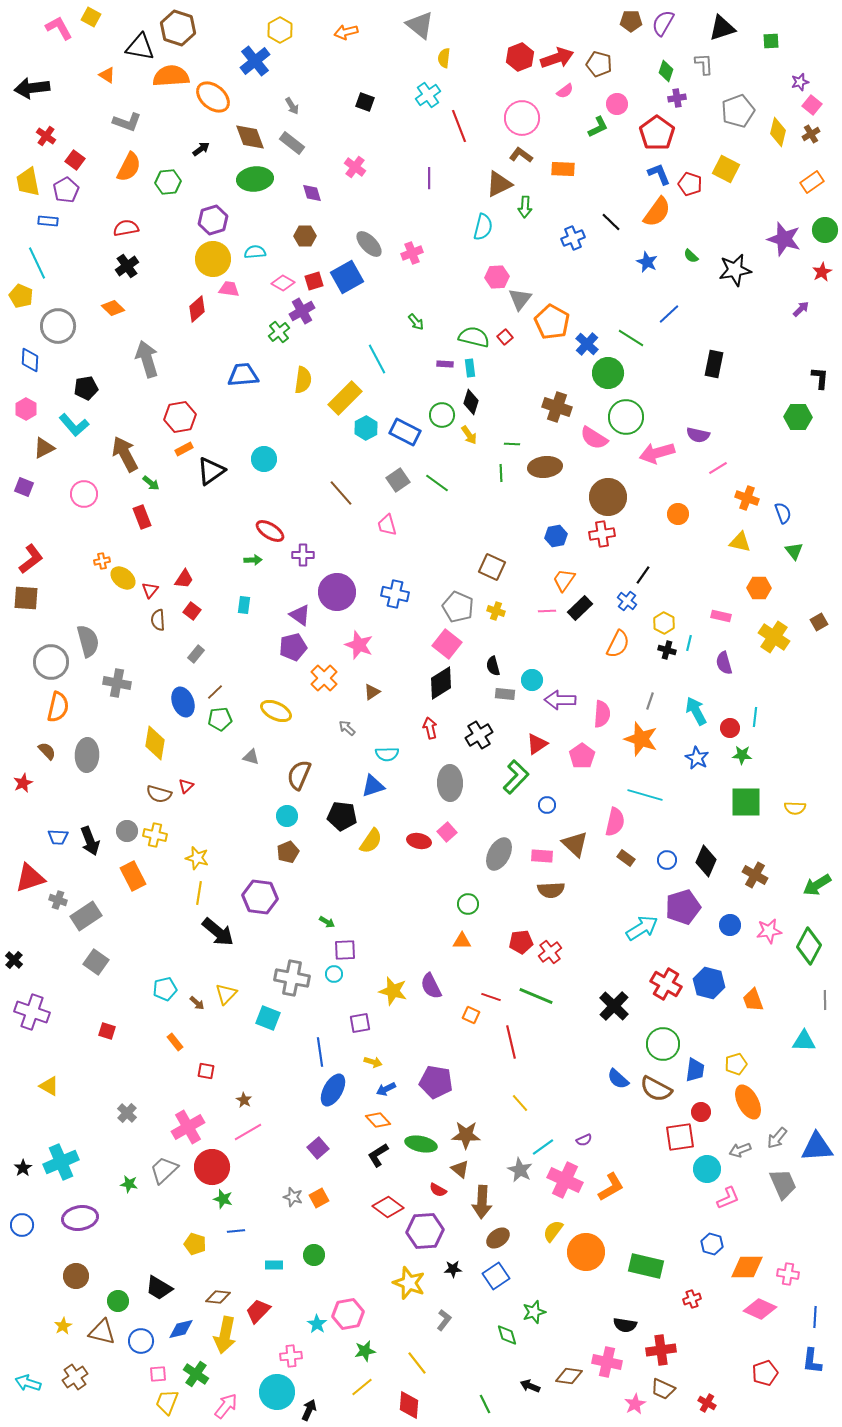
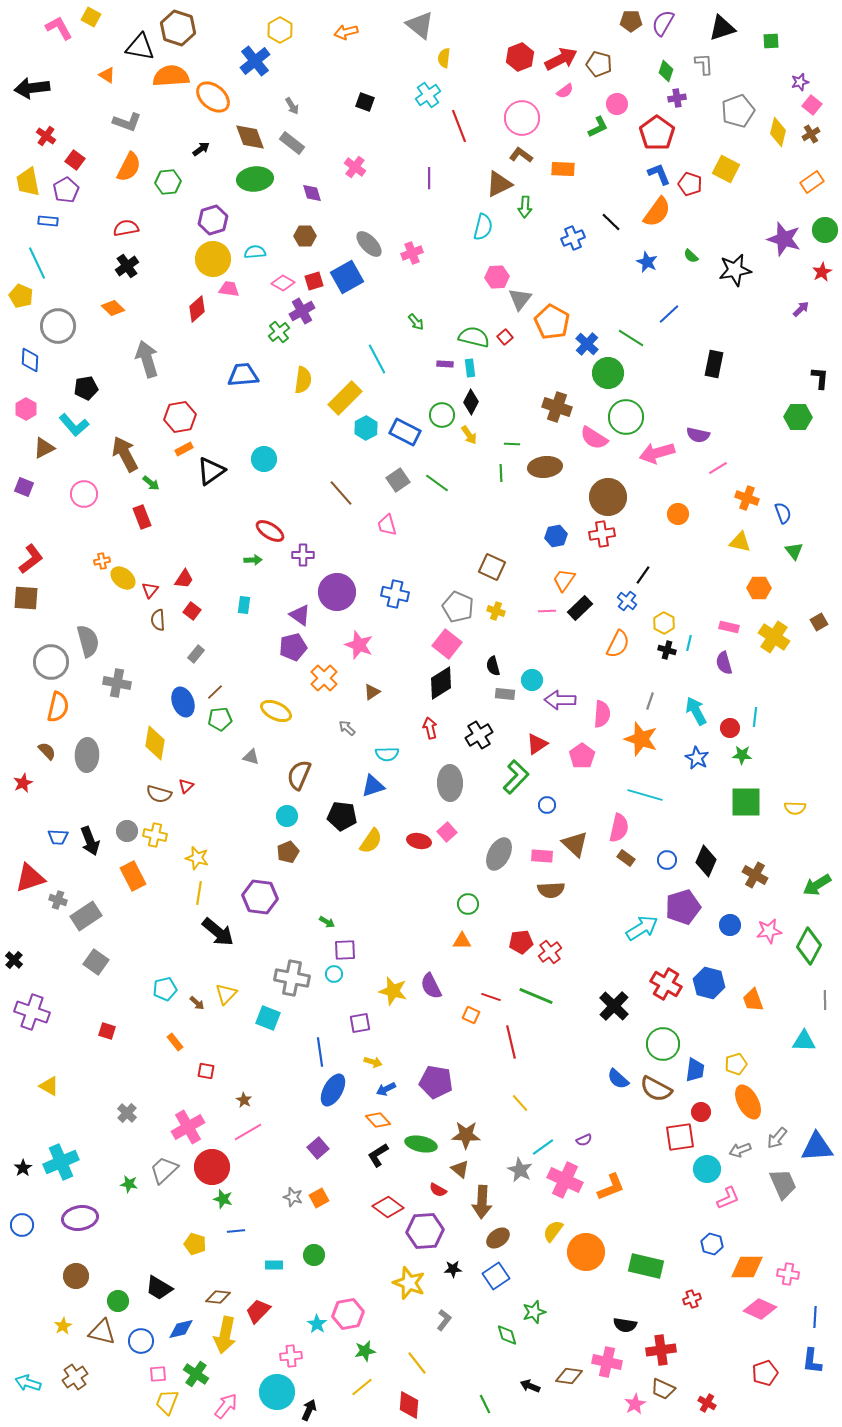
red arrow at (557, 58): moved 4 px right, 1 px down; rotated 8 degrees counterclockwise
black diamond at (471, 402): rotated 10 degrees clockwise
pink rectangle at (721, 616): moved 8 px right, 11 px down
pink semicircle at (615, 822): moved 4 px right, 6 px down
orange L-shape at (611, 1187): rotated 8 degrees clockwise
